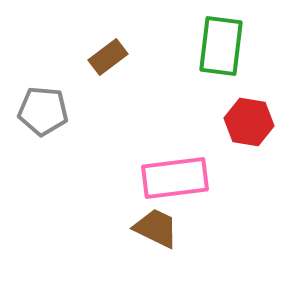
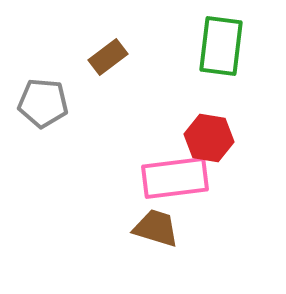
gray pentagon: moved 8 px up
red hexagon: moved 40 px left, 16 px down
brown trapezoid: rotated 9 degrees counterclockwise
